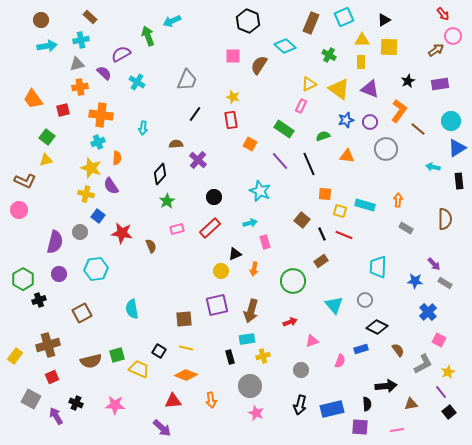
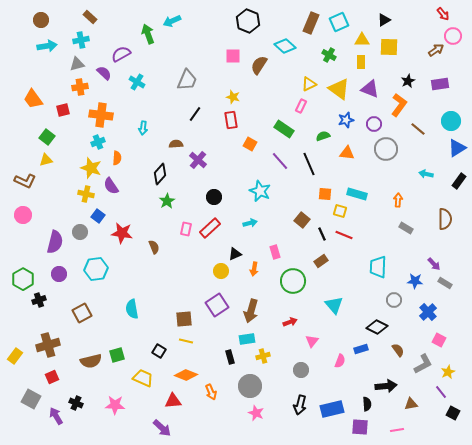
cyan square at (344, 17): moved 5 px left, 5 px down
green arrow at (148, 36): moved 2 px up
orange L-shape at (399, 111): moved 6 px up
purple circle at (370, 122): moved 4 px right, 2 px down
orange triangle at (347, 156): moved 3 px up
cyan arrow at (433, 167): moved 7 px left, 7 px down
black rectangle at (459, 181): rotated 42 degrees clockwise
cyan rectangle at (365, 205): moved 8 px left, 11 px up
pink circle at (19, 210): moved 4 px right, 5 px down
pink rectangle at (177, 229): moved 9 px right; rotated 64 degrees counterclockwise
pink rectangle at (265, 242): moved 10 px right, 10 px down
brown semicircle at (151, 246): moved 3 px right, 1 px down
gray circle at (365, 300): moved 29 px right
purple square at (217, 305): rotated 20 degrees counterclockwise
pink triangle at (312, 341): rotated 32 degrees counterclockwise
yellow line at (186, 348): moved 7 px up
yellow trapezoid at (139, 369): moved 4 px right, 9 px down
orange arrow at (211, 400): moved 8 px up; rotated 14 degrees counterclockwise
black square at (449, 412): moved 4 px right, 1 px down; rotated 24 degrees counterclockwise
